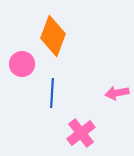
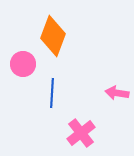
pink circle: moved 1 px right
pink arrow: rotated 20 degrees clockwise
